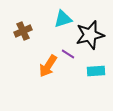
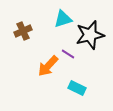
orange arrow: rotated 10 degrees clockwise
cyan rectangle: moved 19 px left, 17 px down; rotated 30 degrees clockwise
